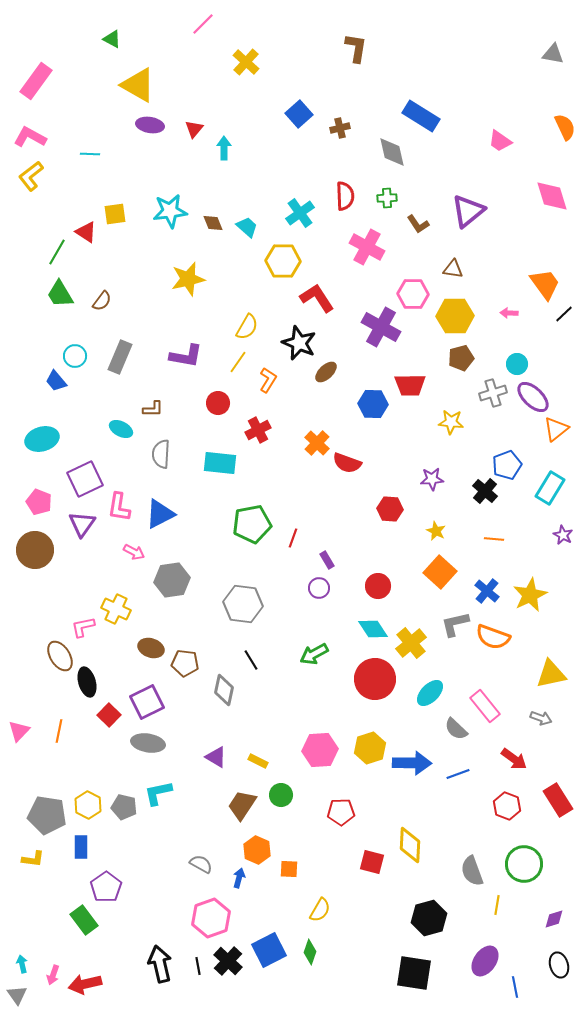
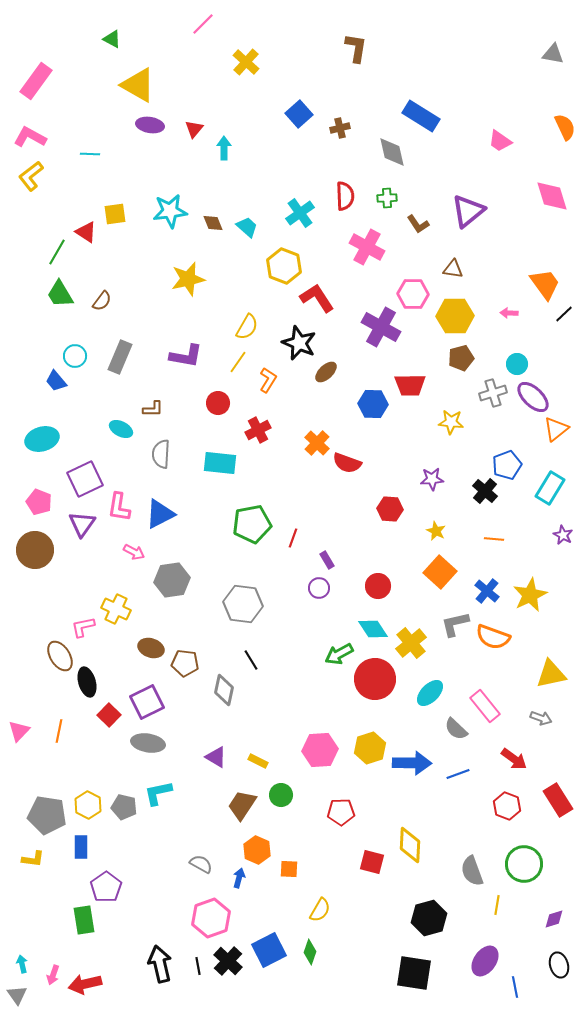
yellow hexagon at (283, 261): moved 1 px right, 5 px down; rotated 20 degrees clockwise
green arrow at (314, 654): moved 25 px right
green rectangle at (84, 920): rotated 28 degrees clockwise
